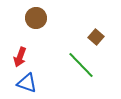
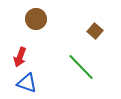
brown circle: moved 1 px down
brown square: moved 1 px left, 6 px up
green line: moved 2 px down
